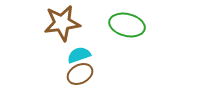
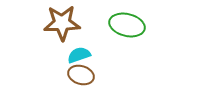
brown star: rotated 6 degrees clockwise
brown ellipse: moved 1 px right, 1 px down; rotated 45 degrees clockwise
